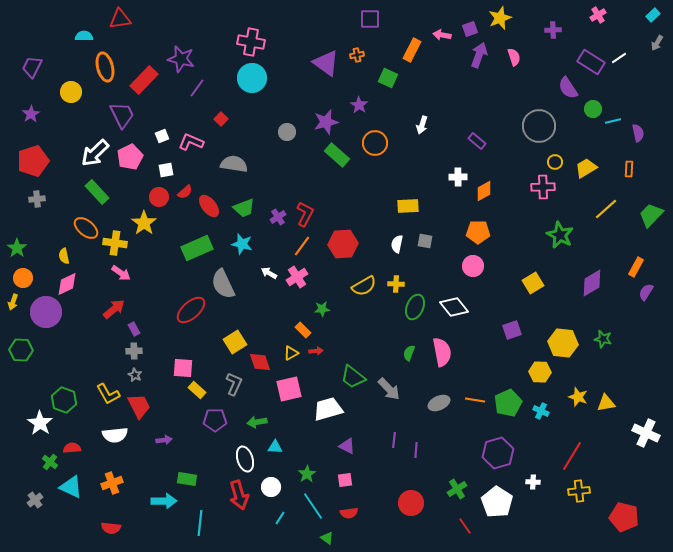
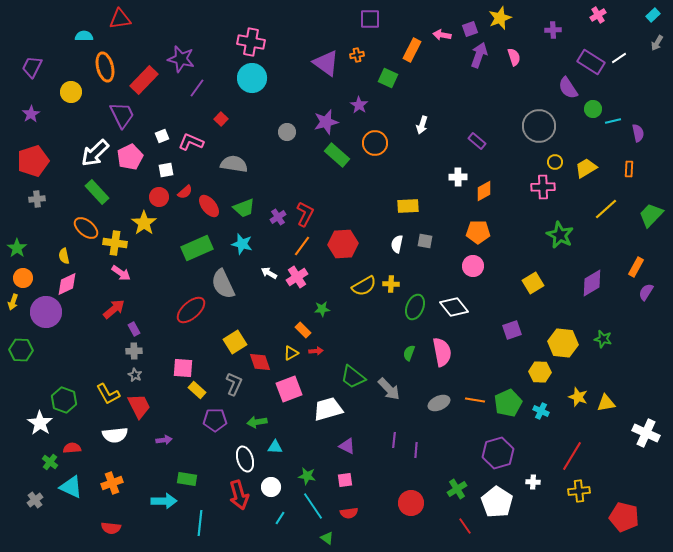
yellow cross at (396, 284): moved 5 px left
pink square at (289, 389): rotated 8 degrees counterclockwise
green star at (307, 474): moved 2 px down; rotated 30 degrees counterclockwise
